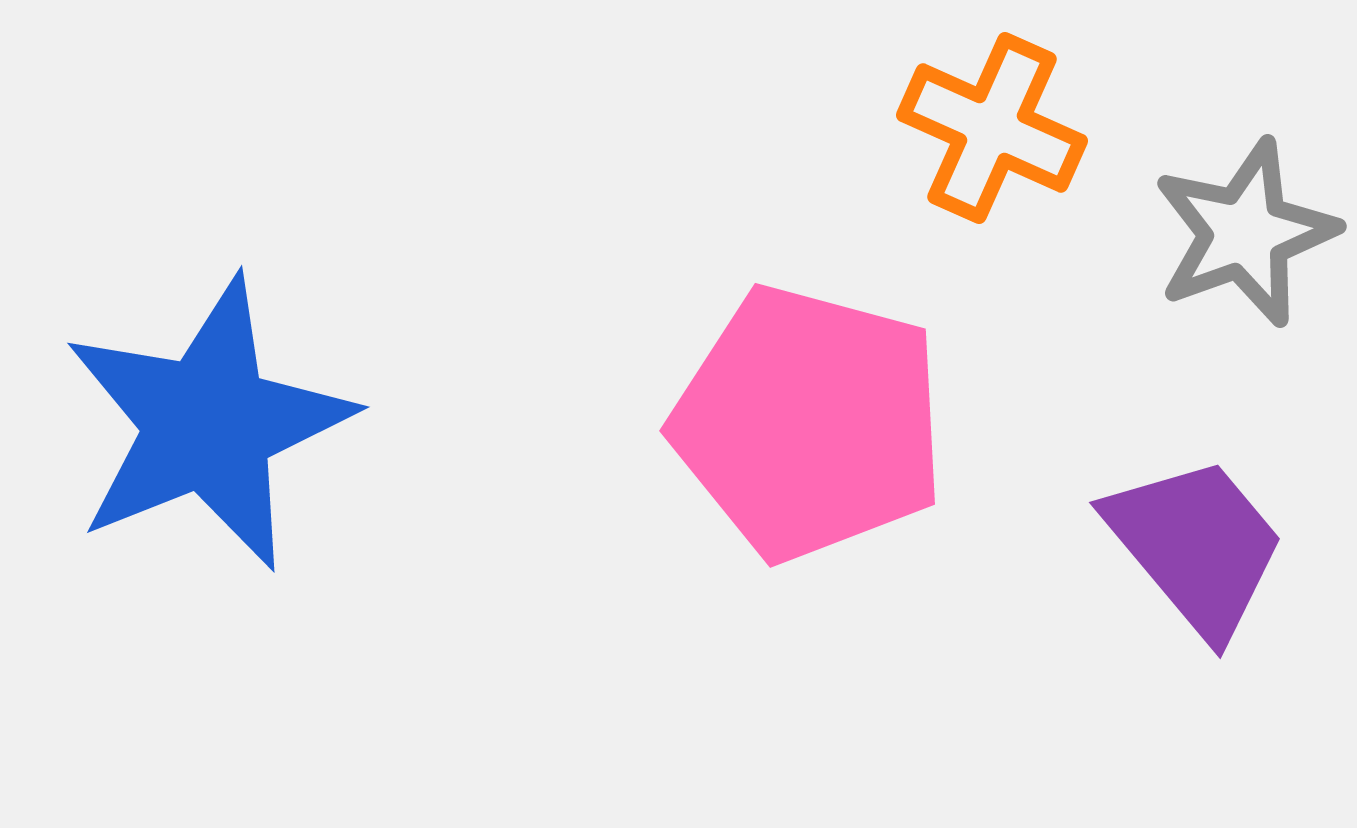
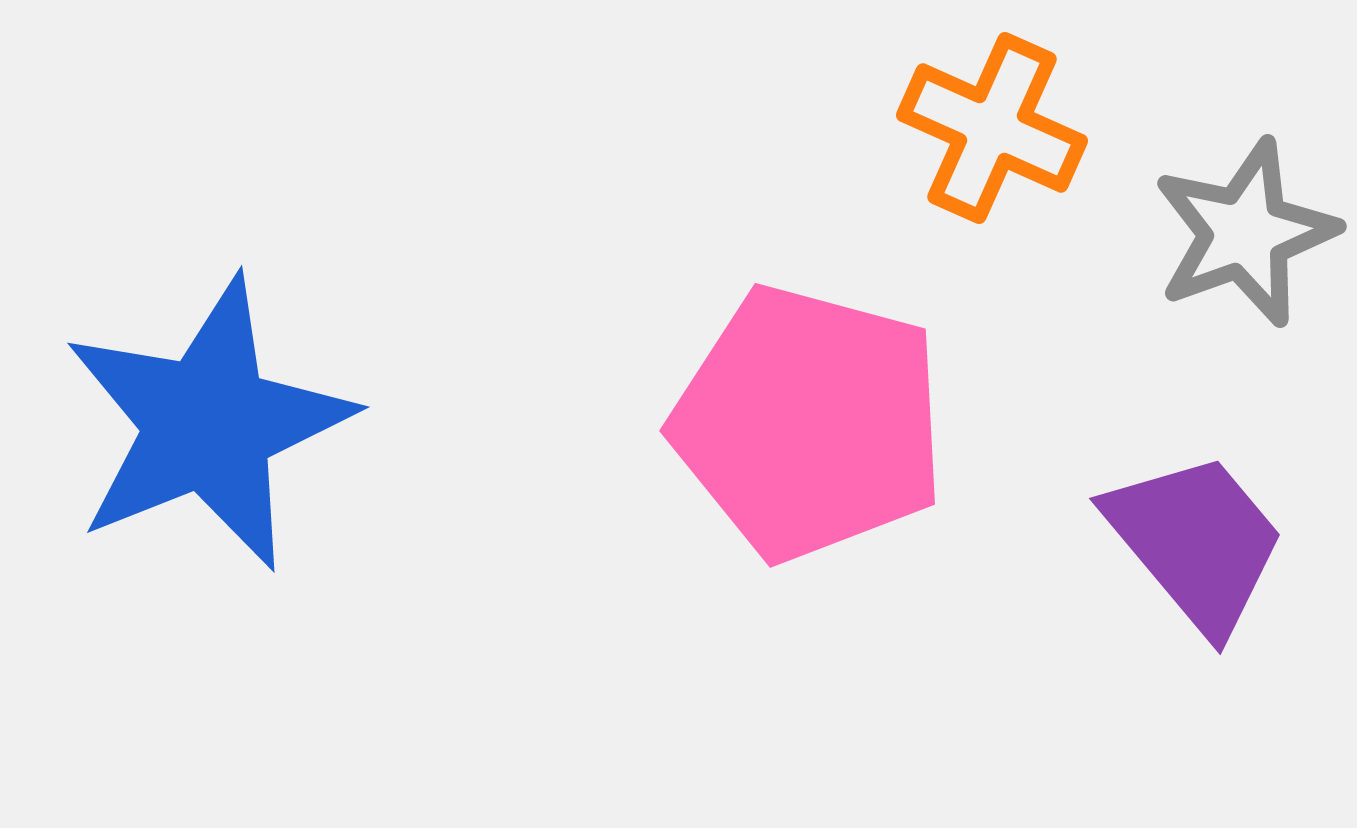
purple trapezoid: moved 4 px up
